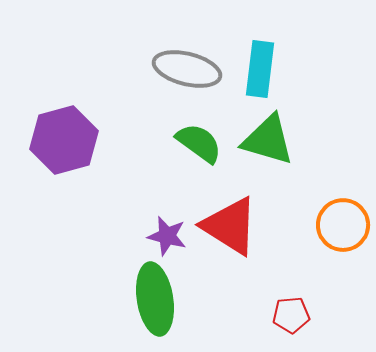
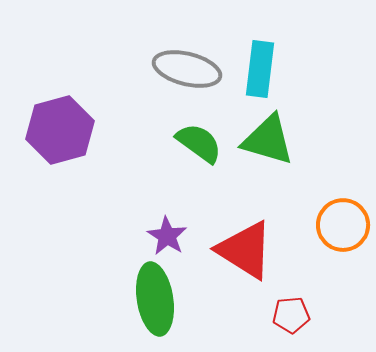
purple hexagon: moved 4 px left, 10 px up
red triangle: moved 15 px right, 24 px down
purple star: rotated 18 degrees clockwise
